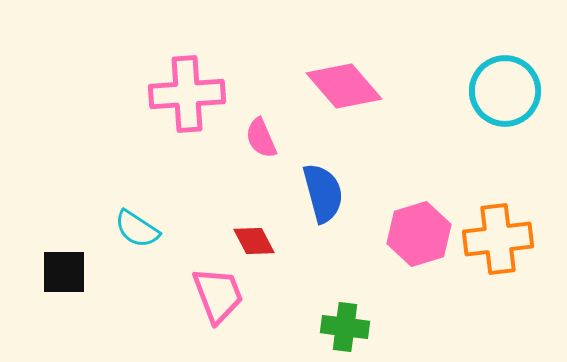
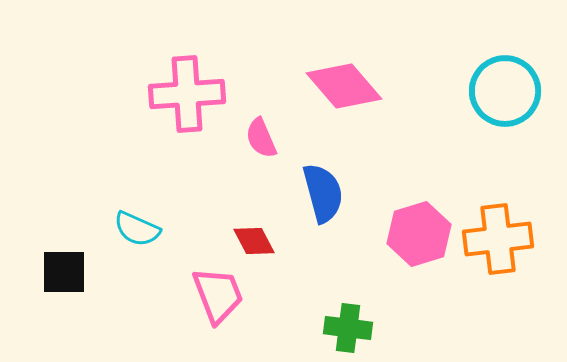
cyan semicircle: rotated 9 degrees counterclockwise
green cross: moved 3 px right, 1 px down
